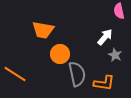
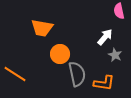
orange trapezoid: moved 1 px left, 2 px up
